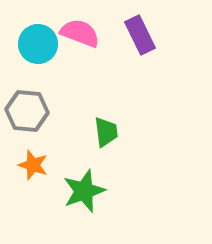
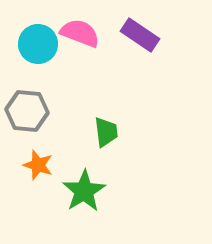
purple rectangle: rotated 30 degrees counterclockwise
orange star: moved 5 px right
green star: rotated 12 degrees counterclockwise
